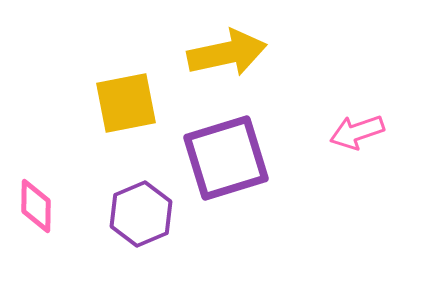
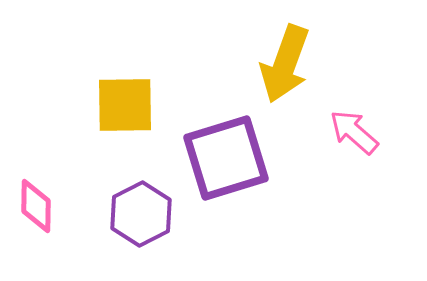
yellow arrow: moved 58 px right, 11 px down; rotated 122 degrees clockwise
yellow square: moved 1 px left, 2 px down; rotated 10 degrees clockwise
pink arrow: moved 3 px left; rotated 60 degrees clockwise
purple hexagon: rotated 4 degrees counterclockwise
